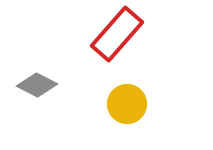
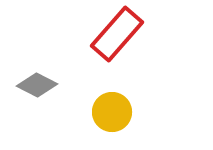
yellow circle: moved 15 px left, 8 px down
